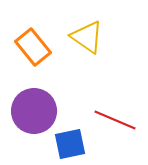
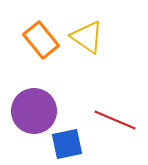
orange rectangle: moved 8 px right, 7 px up
blue square: moved 3 px left
